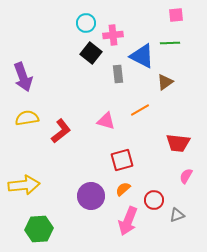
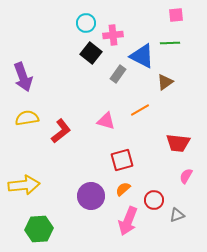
gray rectangle: rotated 42 degrees clockwise
